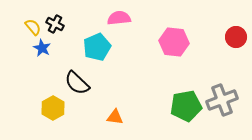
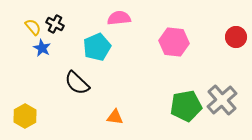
gray cross: rotated 20 degrees counterclockwise
yellow hexagon: moved 28 px left, 8 px down
